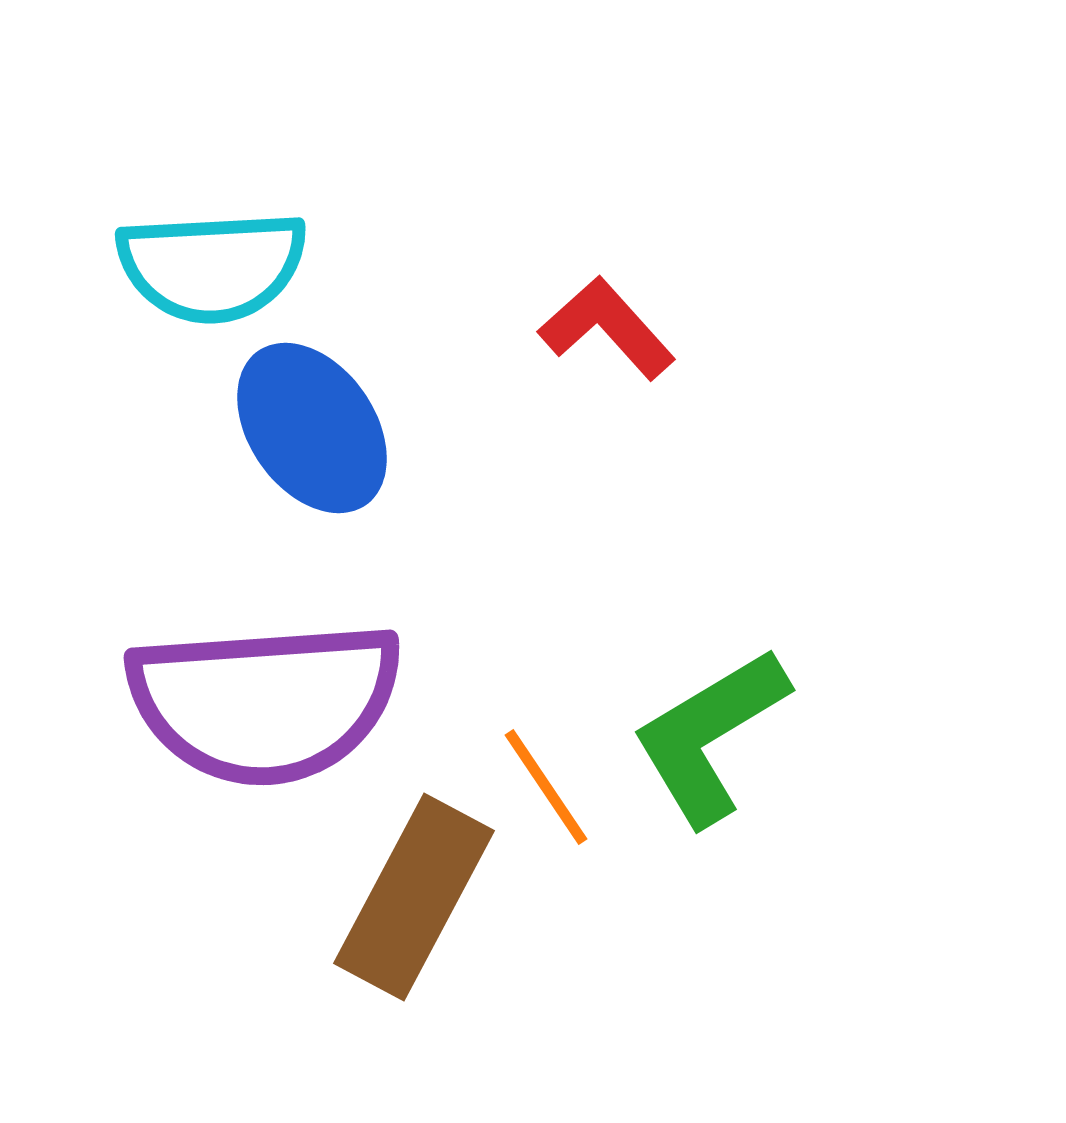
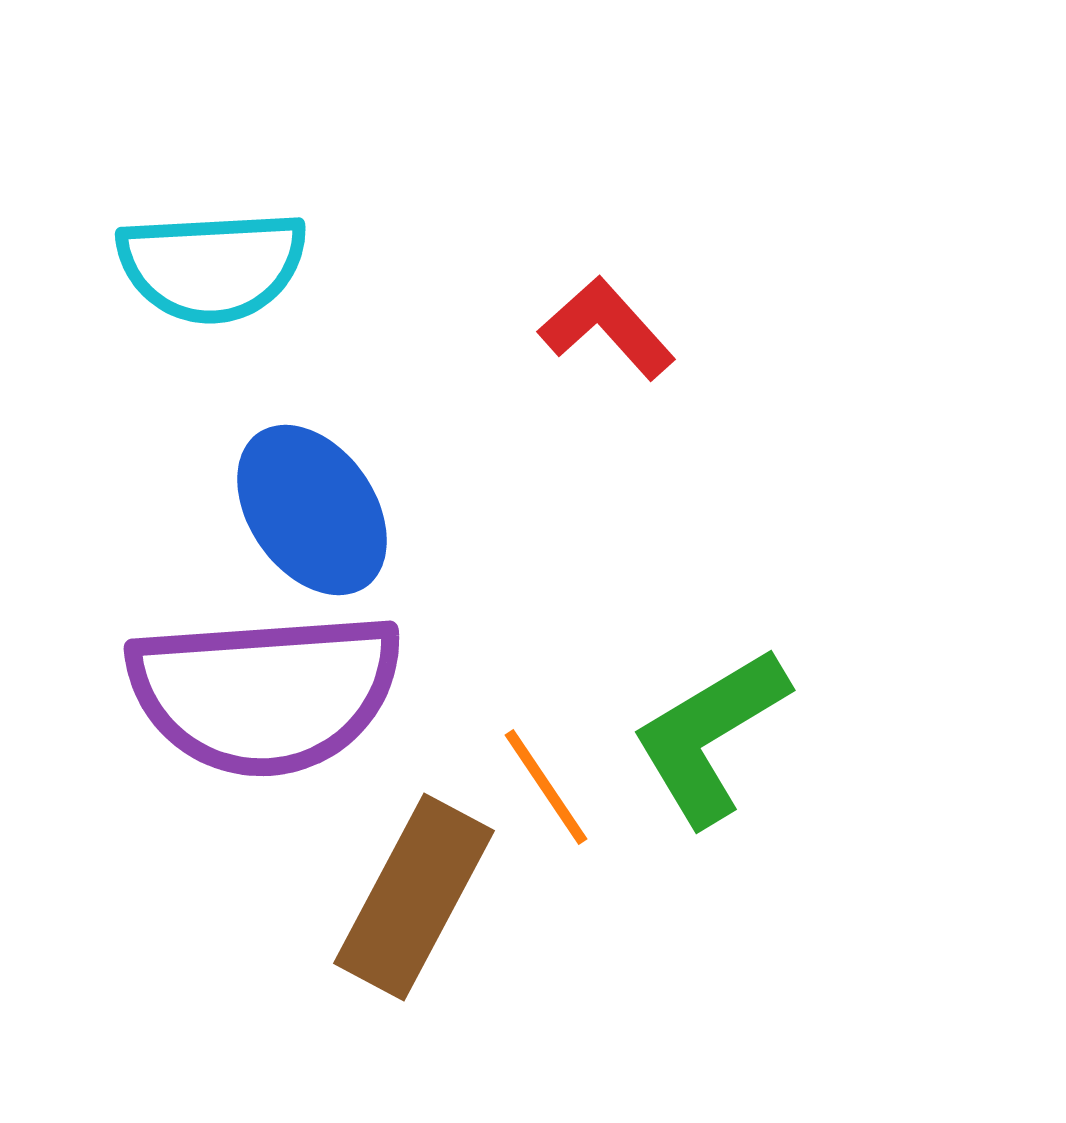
blue ellipse: moved 82 px down
purple semicircle: moved 9 px up
